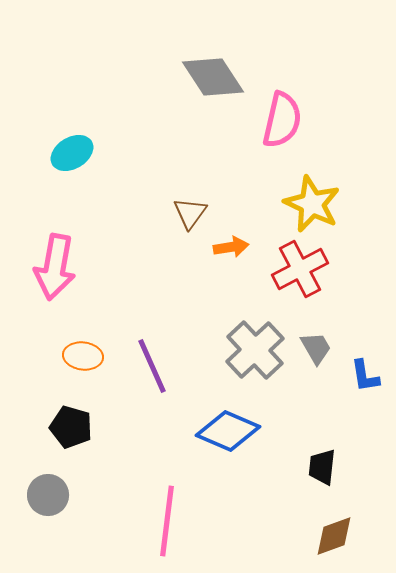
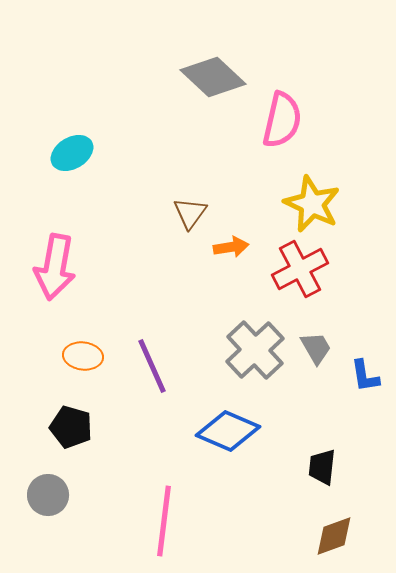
gray diamond: rotated 14 degrees counterclockwise
pink line: moved 3 px left
